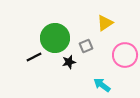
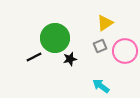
gray square: moved 14 px right
pink circle: moved 4 px up
black star: moved 1 px right, 3 px up
cyan arrow: moved 1 px left, 1 px down
